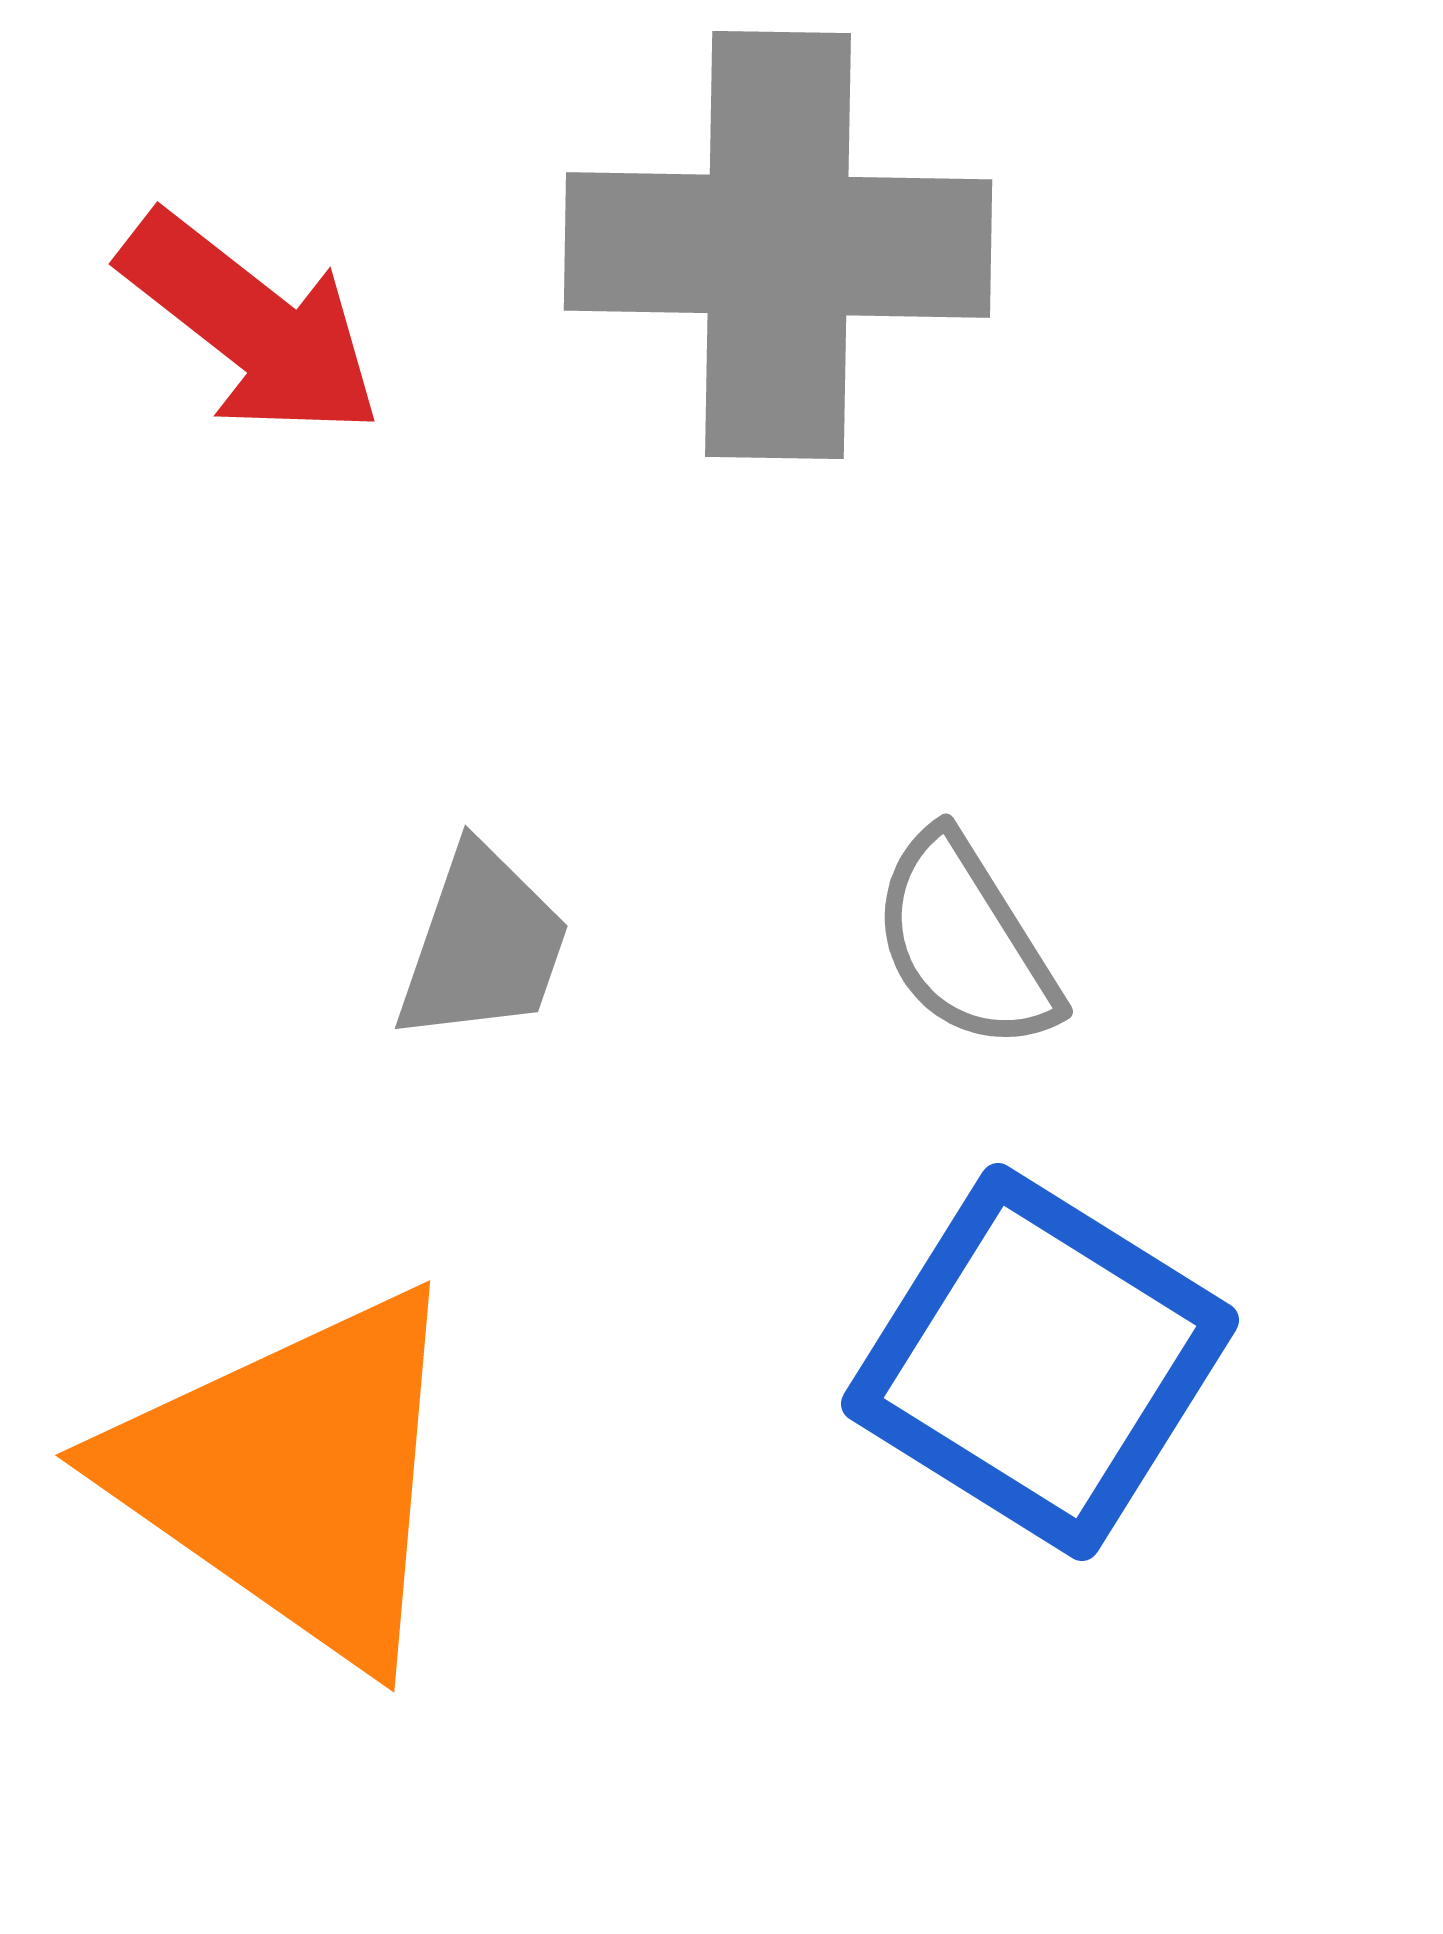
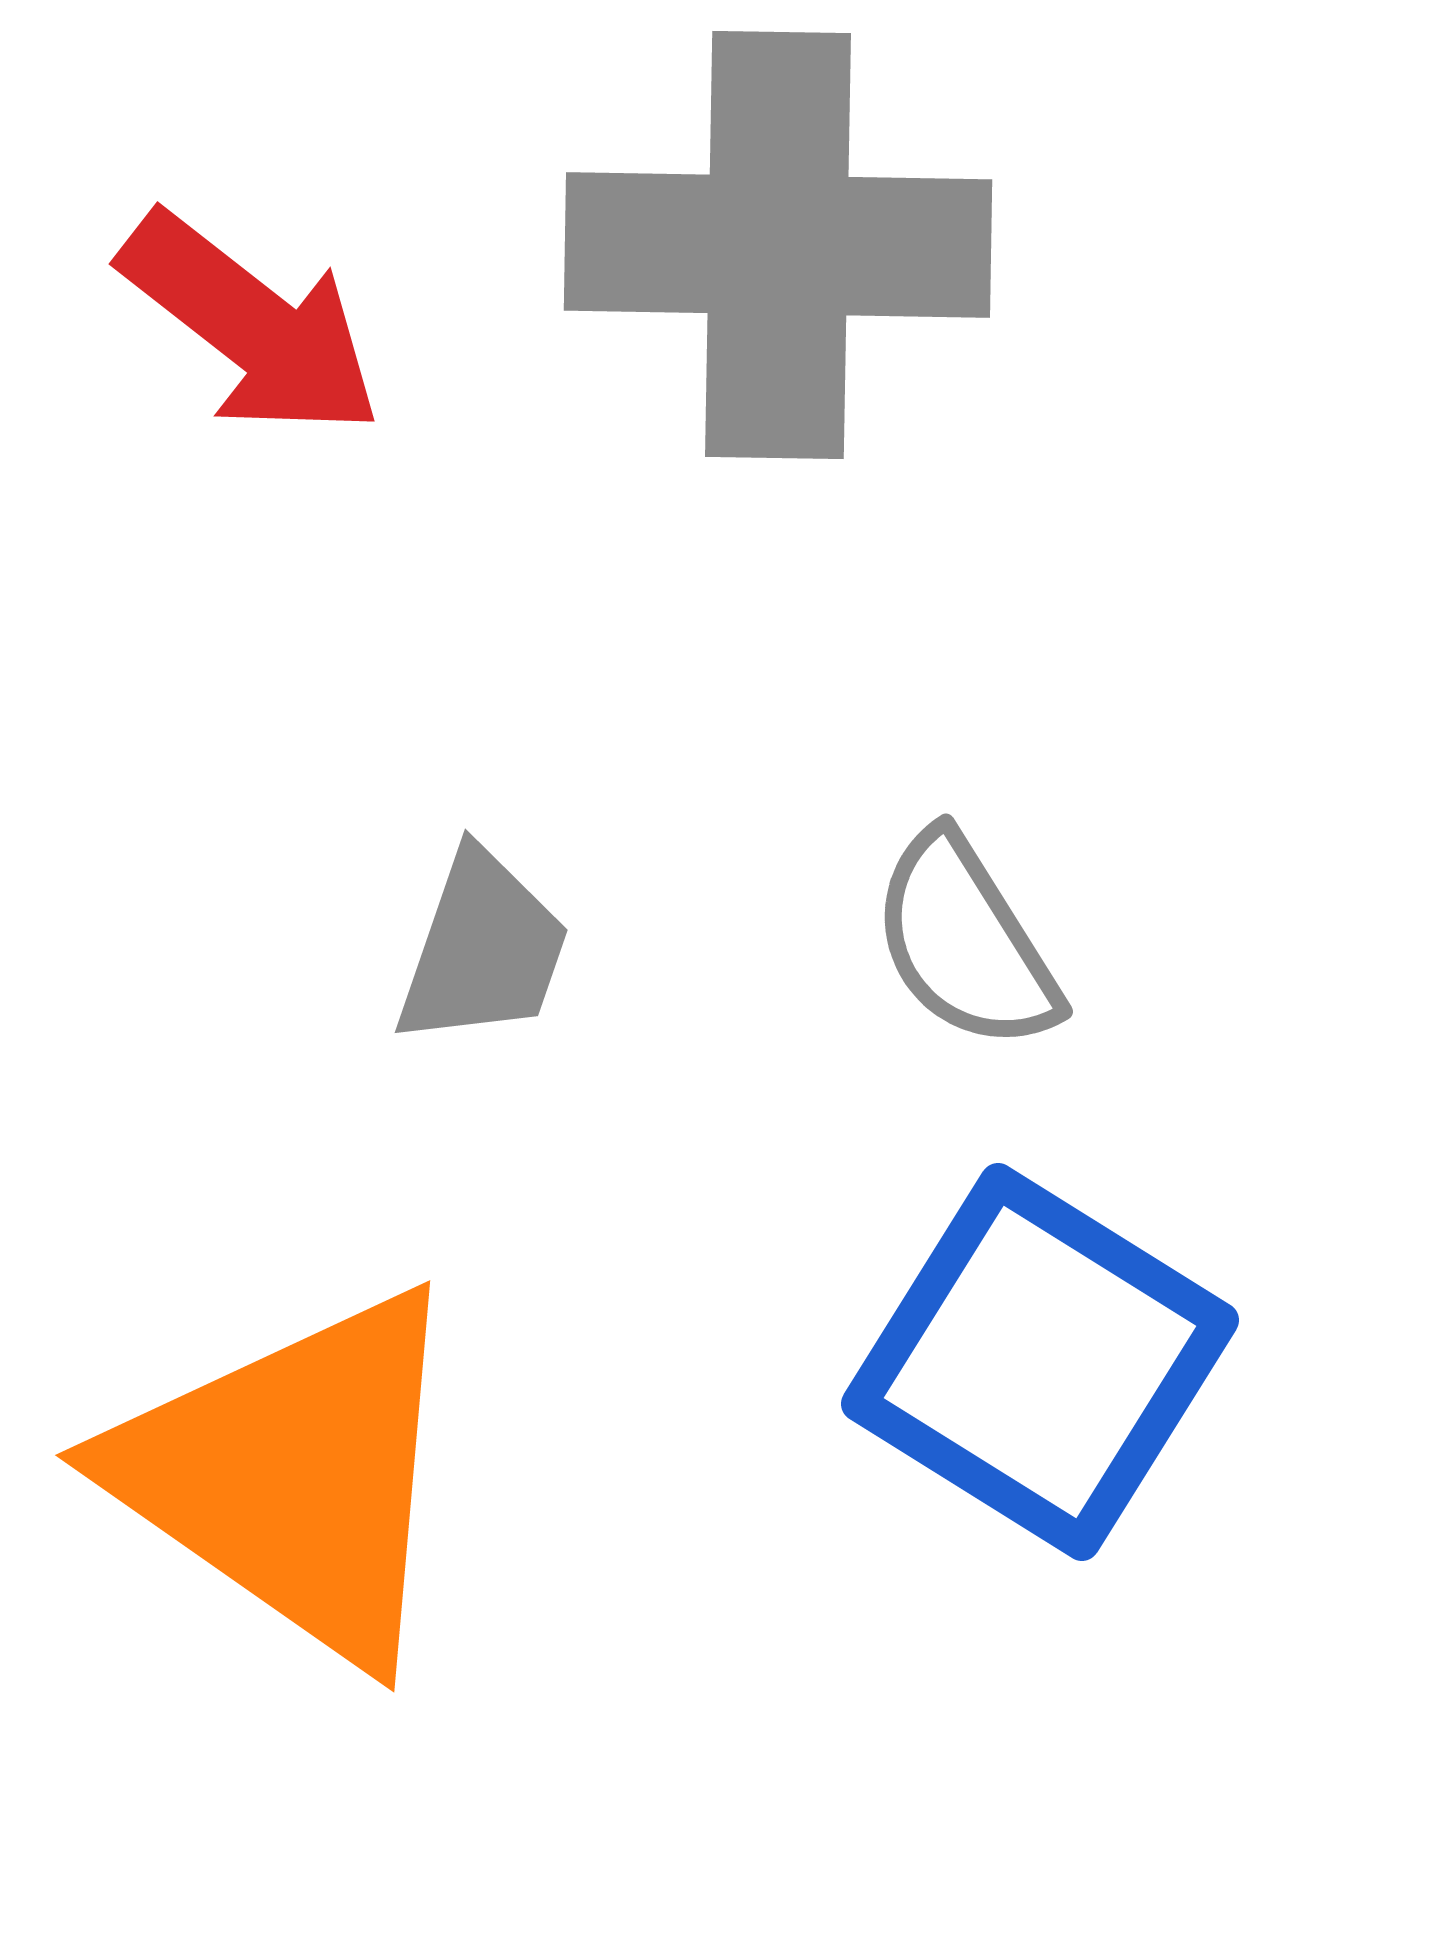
gray trapezoid: moved 4 px down
